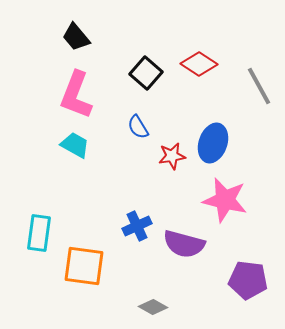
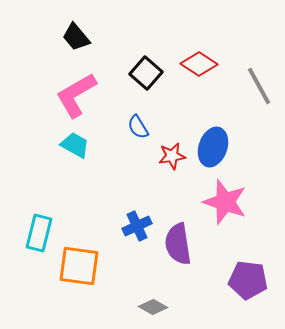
pink L-shape: rotated 39 degrees clockwise
blue ellipse: moved 4 px down
pink star: moved 2 px down; rotated 6 degrees clockwise
cyan rectangle: rotated 6 degrees clockwise
purple semicircle: moved 6 px left; rotated 66 degrees clockwise
orange square: moved 5 px left
